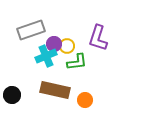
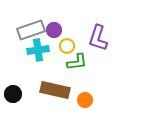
purple circle: moved 14 px up
cyan cross: moved 8 px left, 6 px up; rotated 15 degrees clockwise
black circle: moved 1 px right, 1 px up
